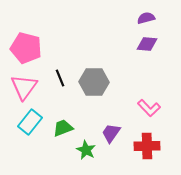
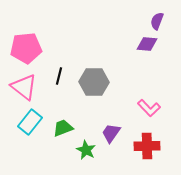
purple semicircle: moved 11 px right, 3 px down; rotated 54 degrees counterclockwise
pink pentagon: rotated 20 degrees counterclockwise
black line: moved 1 px left, 2 px up; rotated 36 degrees clockwise
pink triangle: rotated 28 degrees counterclockwise
